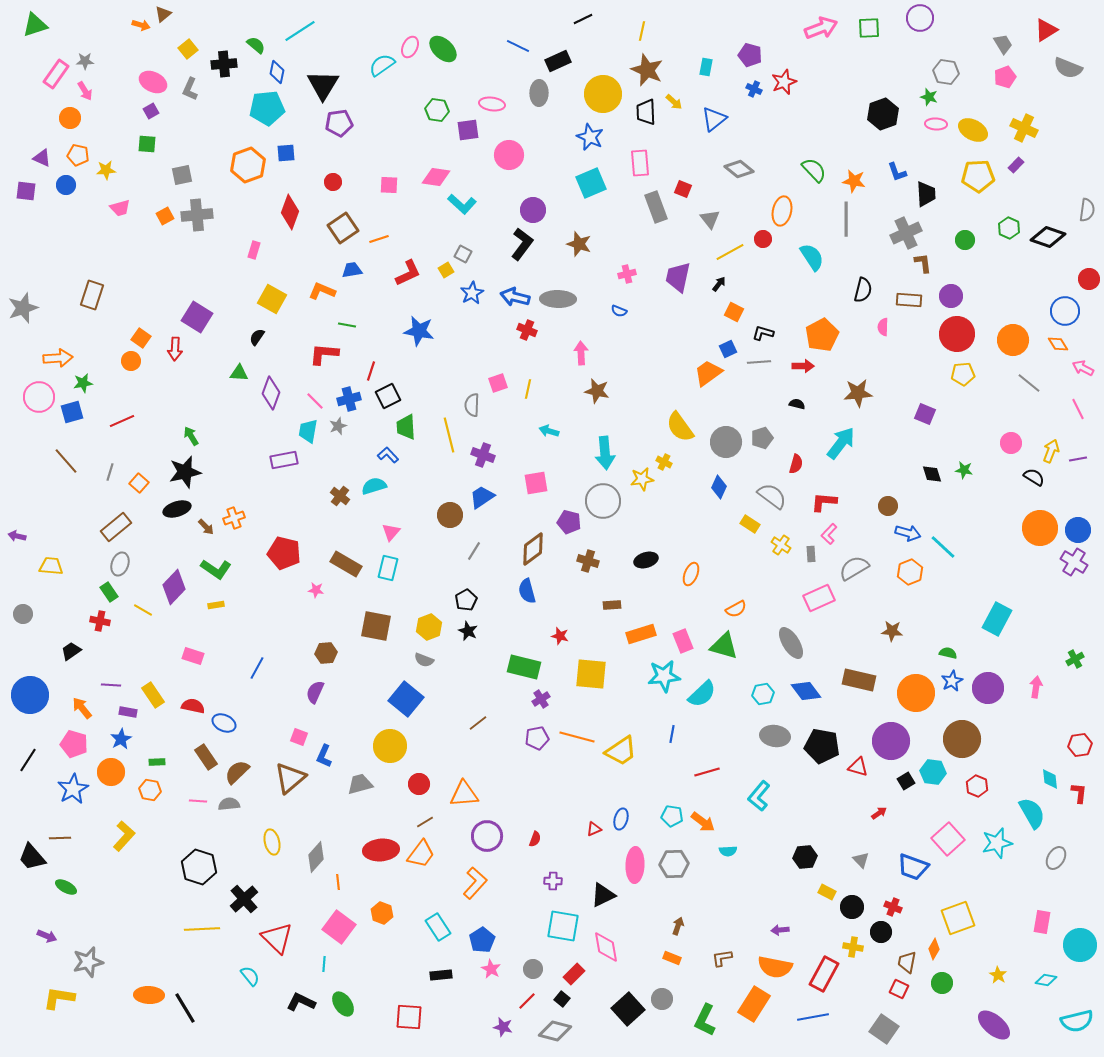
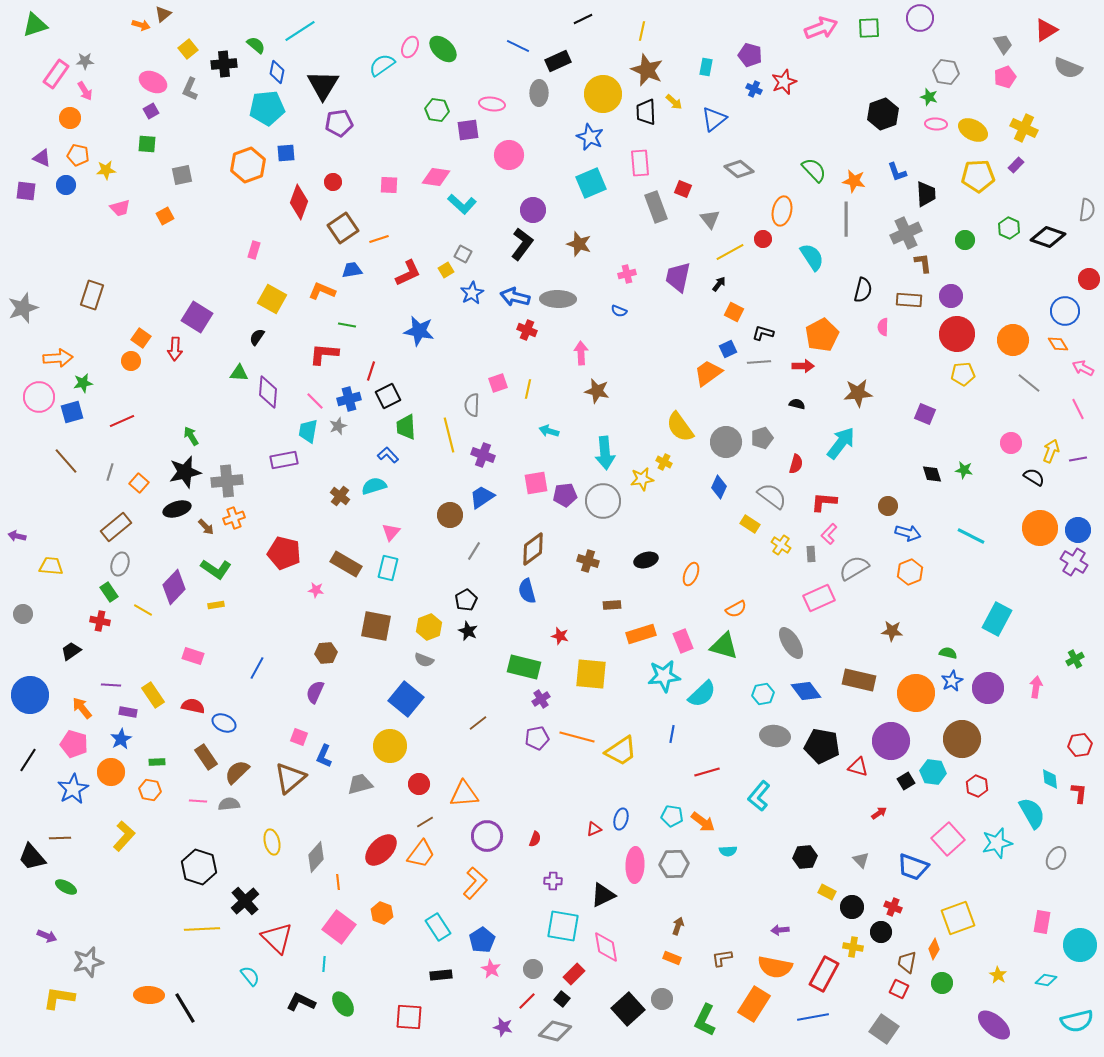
red diamond at (290, 212): moved 9 px right, 10 px up
gray cross at (197, 215): moved 30 px right, 266 px down
purple diamond at (271, 393): moved 3 px left, 1 px up; rotated 16 degrees counterclockwise
purple pentagon at (569, 522): moved 4 px left, 27 px up; rotated 20 degrees counterclockwise
cyan line at (943, 547): moved 28 px right, 11 px up; rotated 16 degrees counterclockwise
red ellipse at (381, 850): rotated 40 degrees counterclockwise
black cross at (244, 899): moved 1 px right, 2 px down
